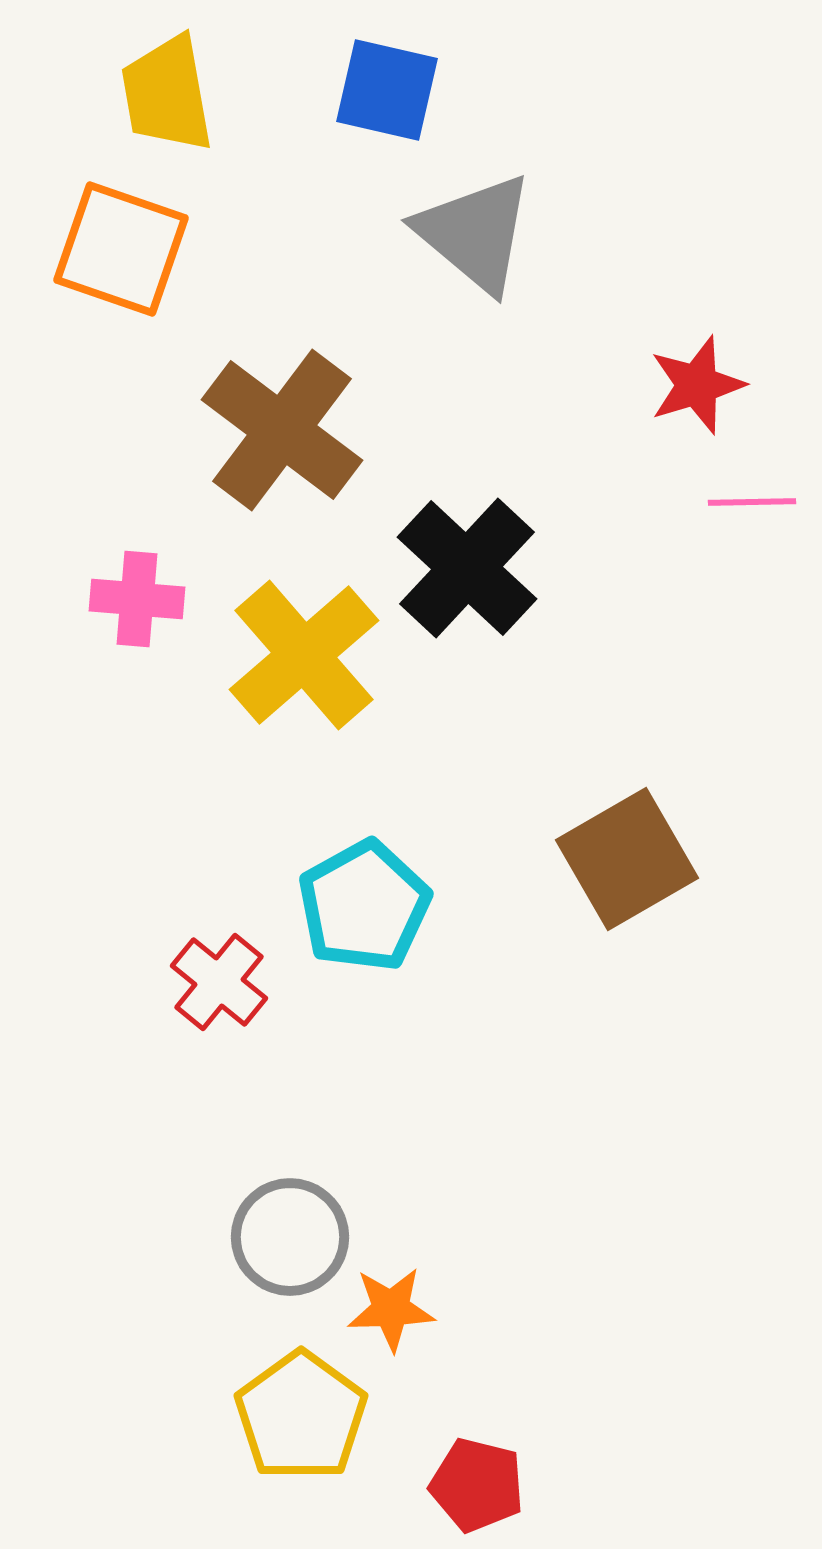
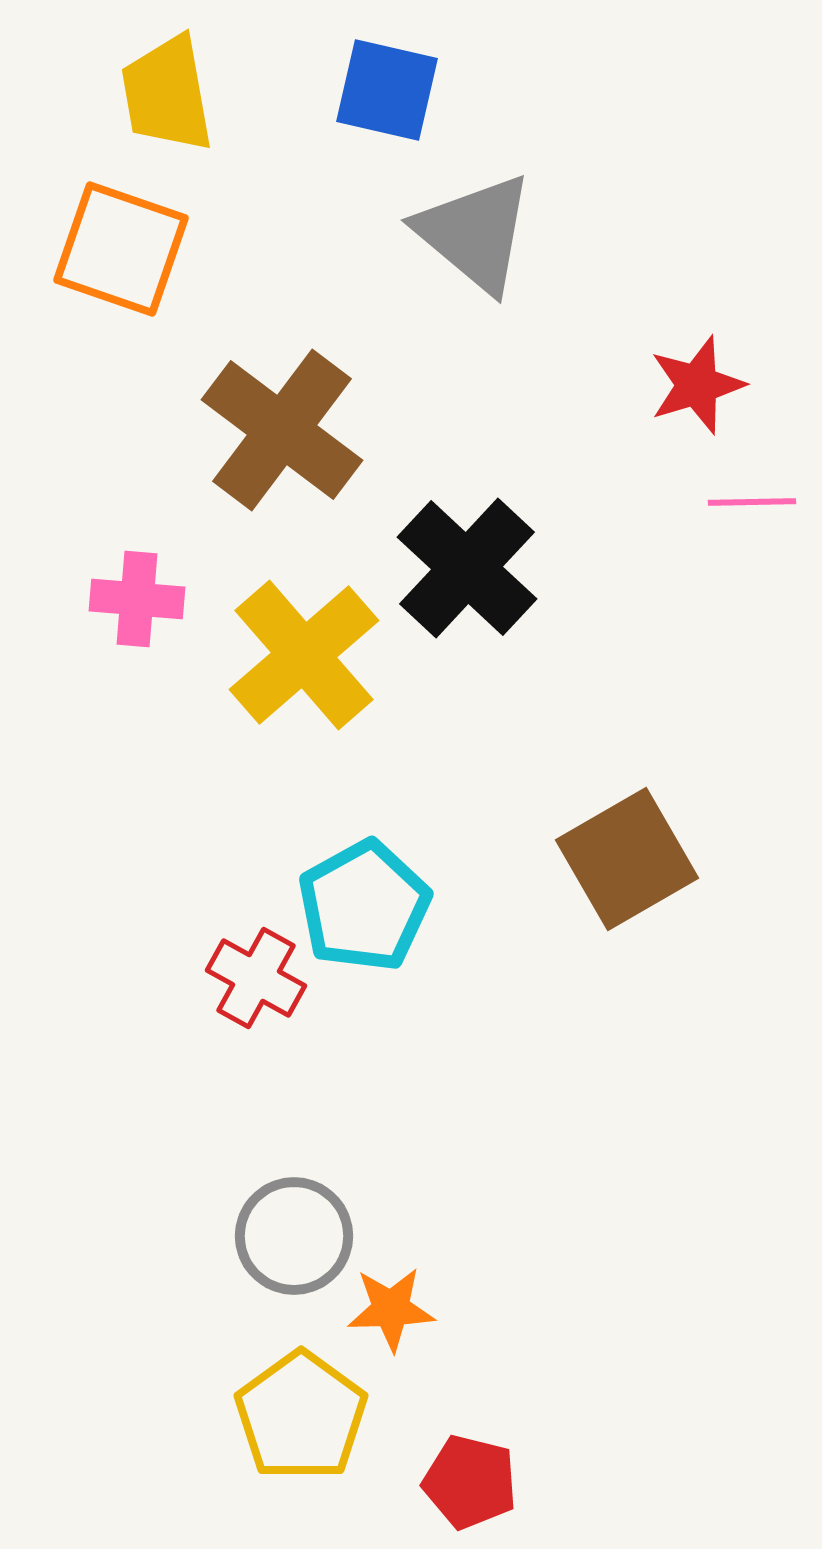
red cross: moved 37 px right, 4 px up; rotated 10 degrees counterclockwise
gray circle: moved 4 px right, 1 px up
red pentagon: moved 7 px left, 3 px up
